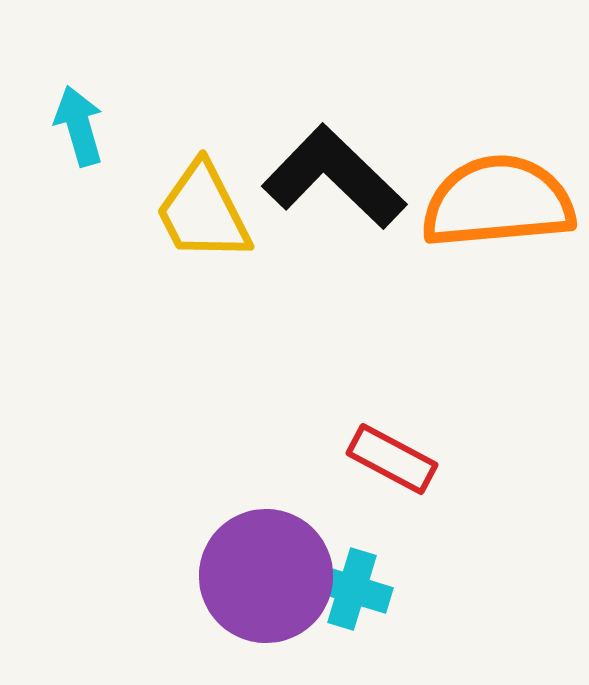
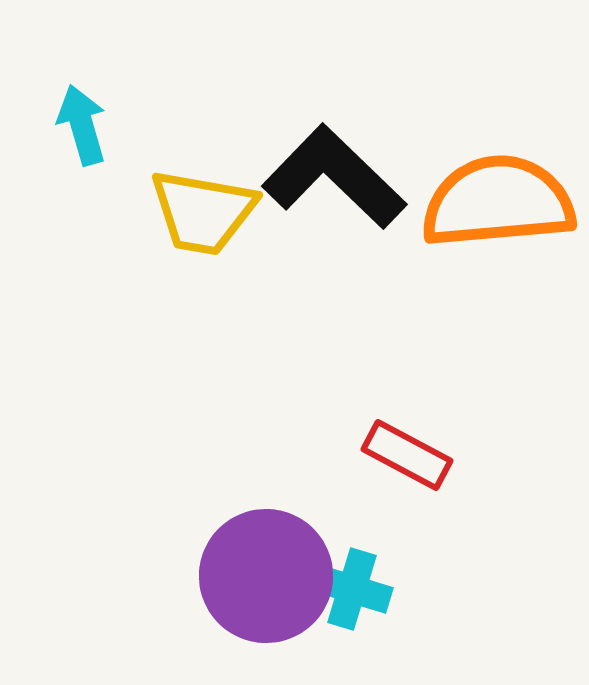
cyan arrow: moved 3 px right, 1 px up
yellow trapezoid: rotated 53 degrees counterclockwise
red rectangle: moved 15 px right, 4 px up
